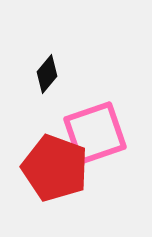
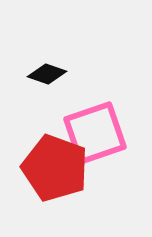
black diamond: rotated 69 degrees clockwise
